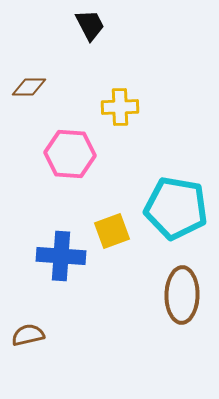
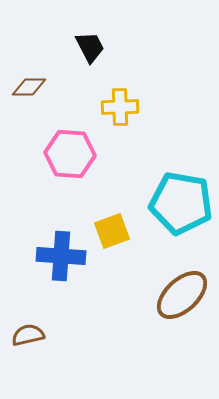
black trapezoid: moved 22 px down
cyan pentagon: moved 5 px right, 5 px up
brown ellipse: rotated 46 degrees clockwise
